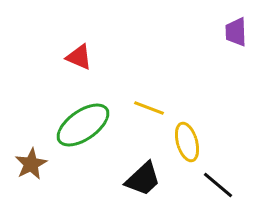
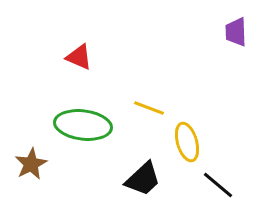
green ellipse: rotated 42 degrees clockwise
